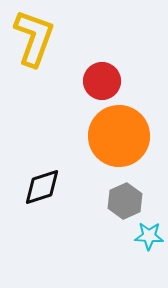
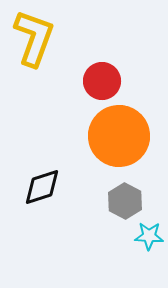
gray hexagon: rotated 8 degrees counterclockwise
